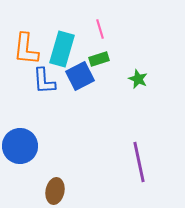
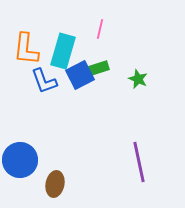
pink line: rotated 30 degrees clockwise
cyan rectangle: moved 1 px right, 2 px down
green rectangle: moved 9 px down
blue square: moved 1 px up
blue L-shape: rotated 16 degrees counterclockwise
blue circle: moved 14 px down
brown ellipse: moved 7 px up
